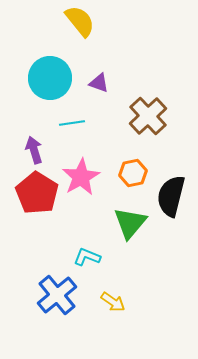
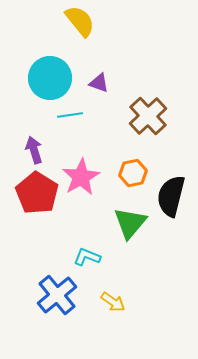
cyan line: moved 2 px left, 8 px up
